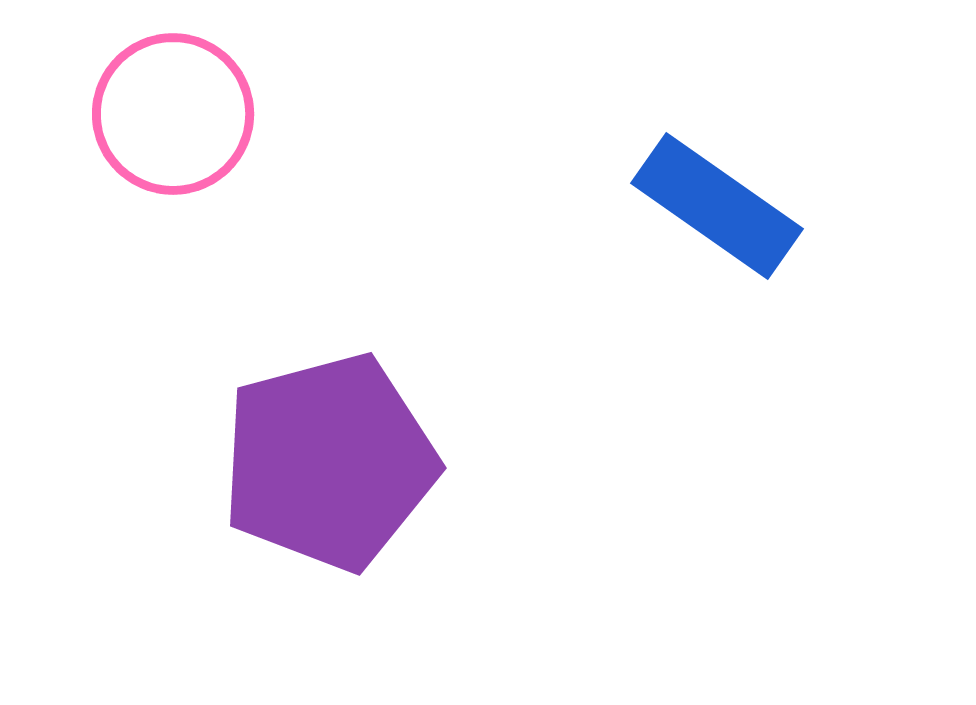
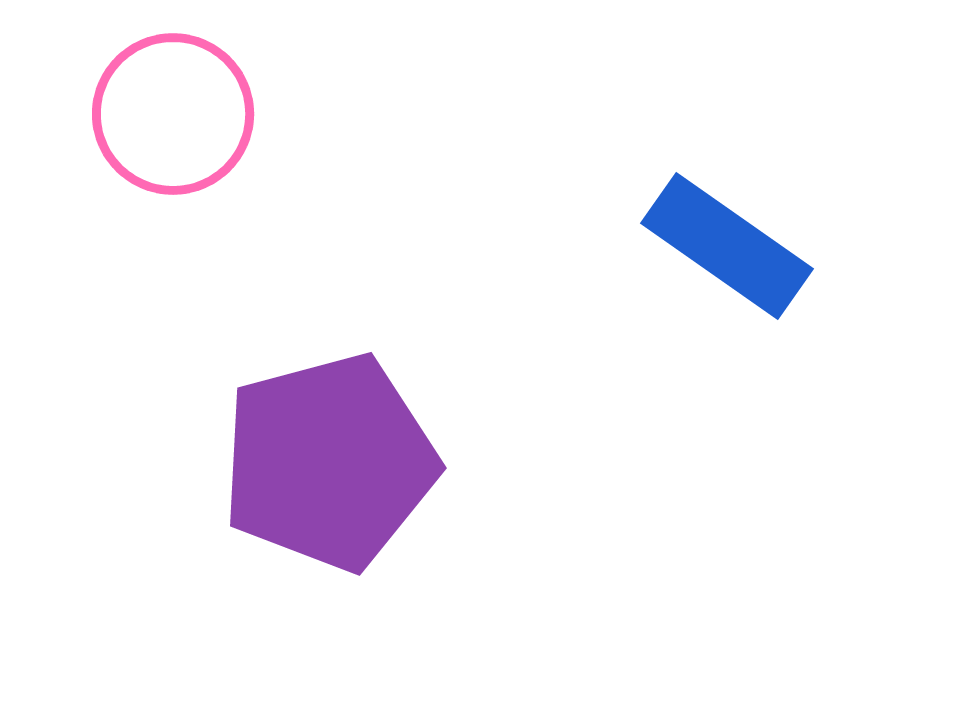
blue rectangle: moved 10 px right, 40 px down
